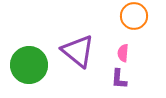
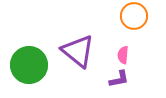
pink semicircle: moved 2 px down
purple L-shape: rotated 105 degrees counterclockwise
